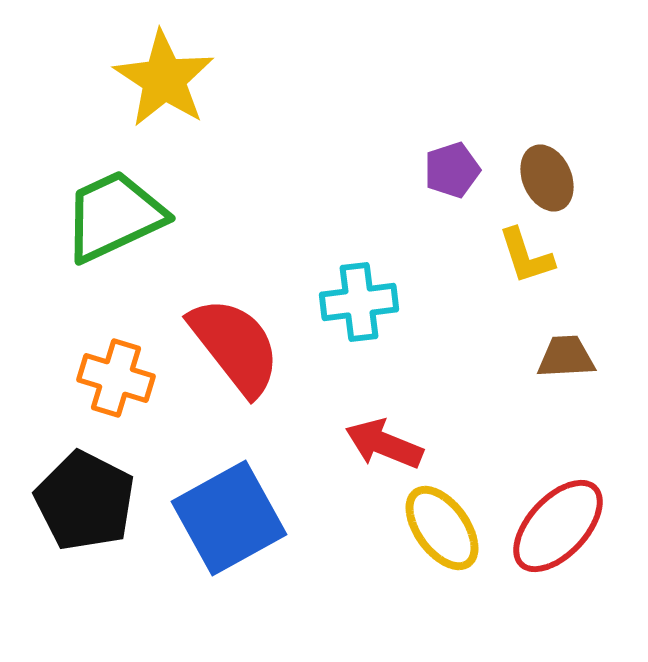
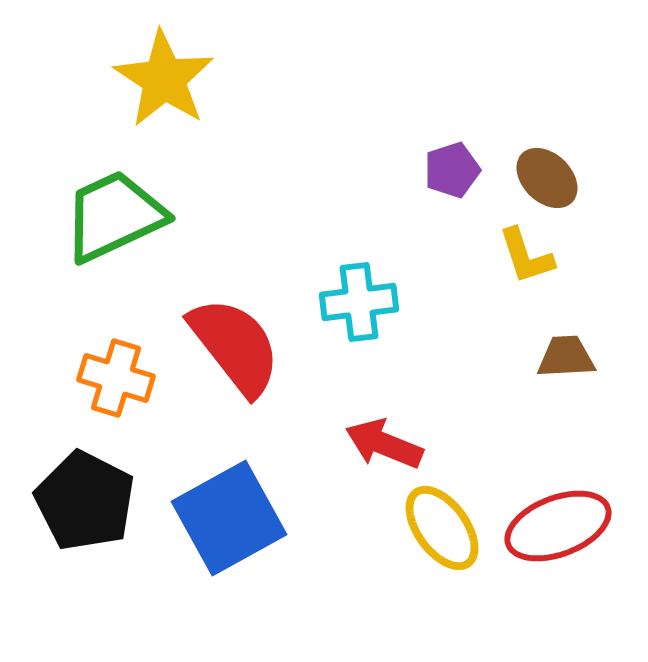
brown ellipse: rotated 22 degrees counterclockwise
red ellipse: rotated 26 degrees clockwise
